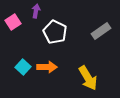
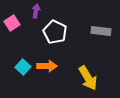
pink square: moved 1 px left, 1 px down
gray rectangle: rotated 42 degrees clockwise
orange arrow: moved 1 px up
